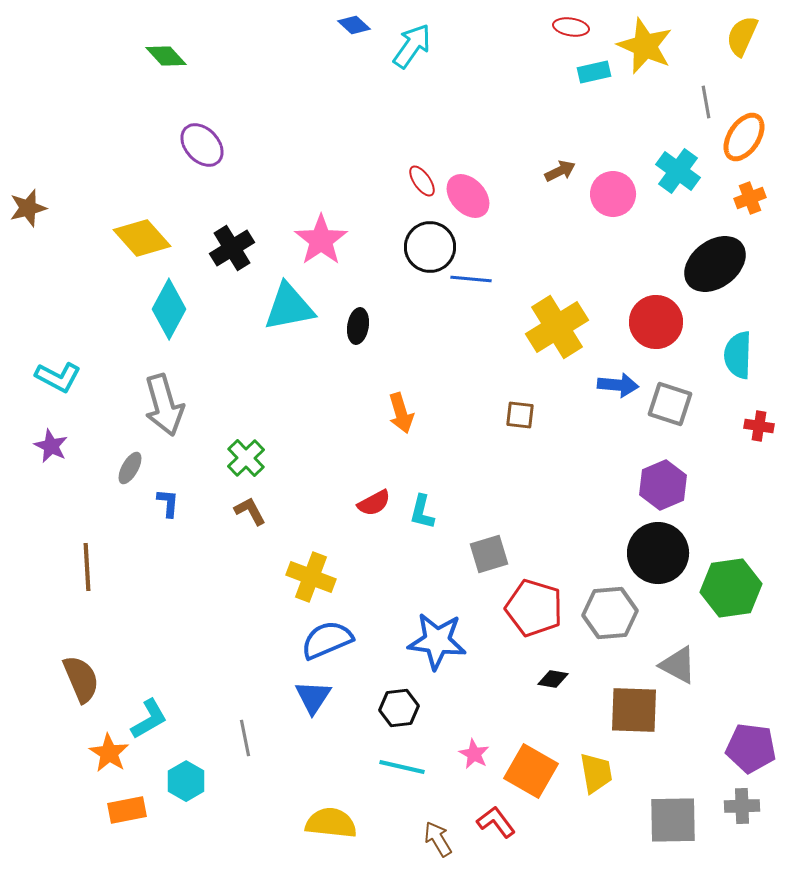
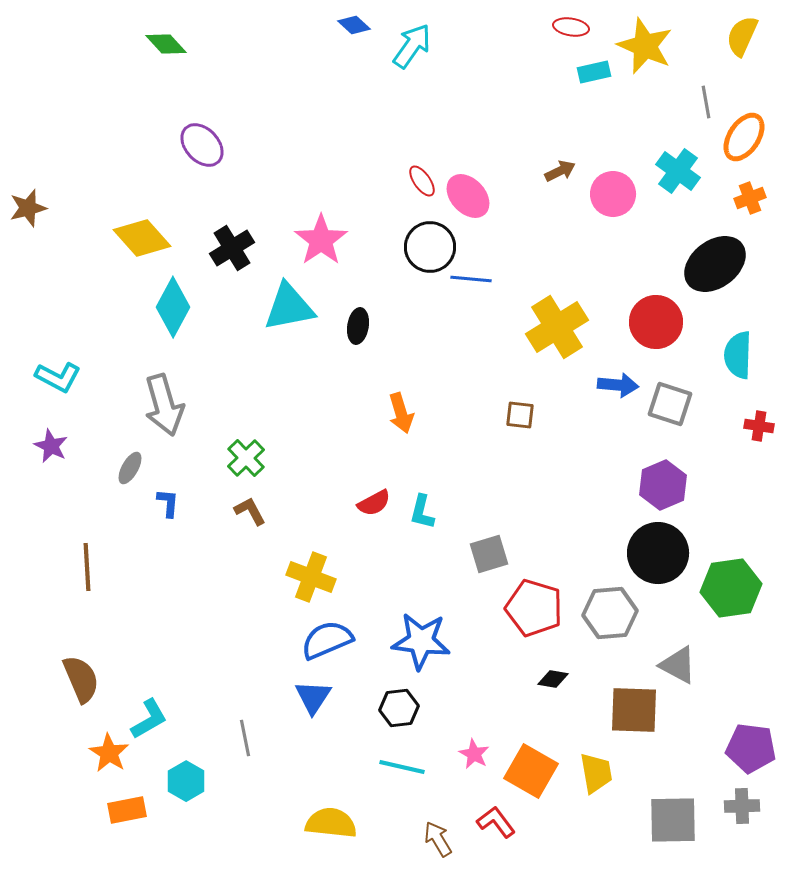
green diamond at (166, 56): moved 12 px up
cyan diamond at (169, 309): moved 4 px right, 2 px up
blue star at (437, 641): moved 16 px left
